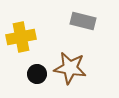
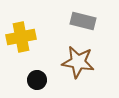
brown star: moved 8 px right, 6 px up
black circle: moved 6 px down
